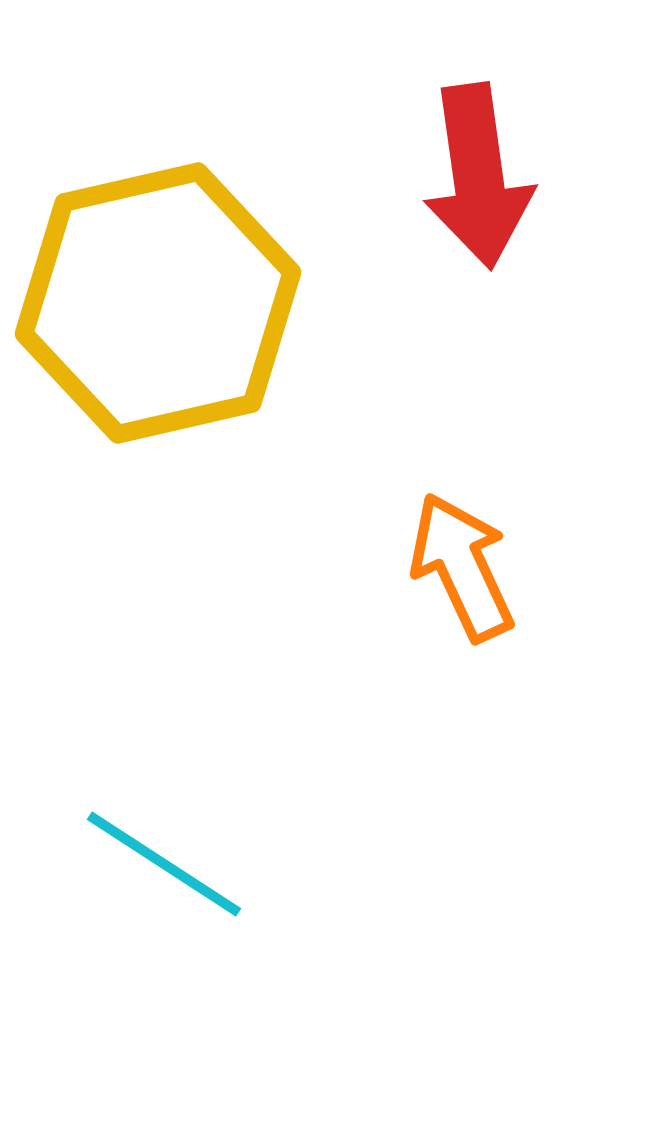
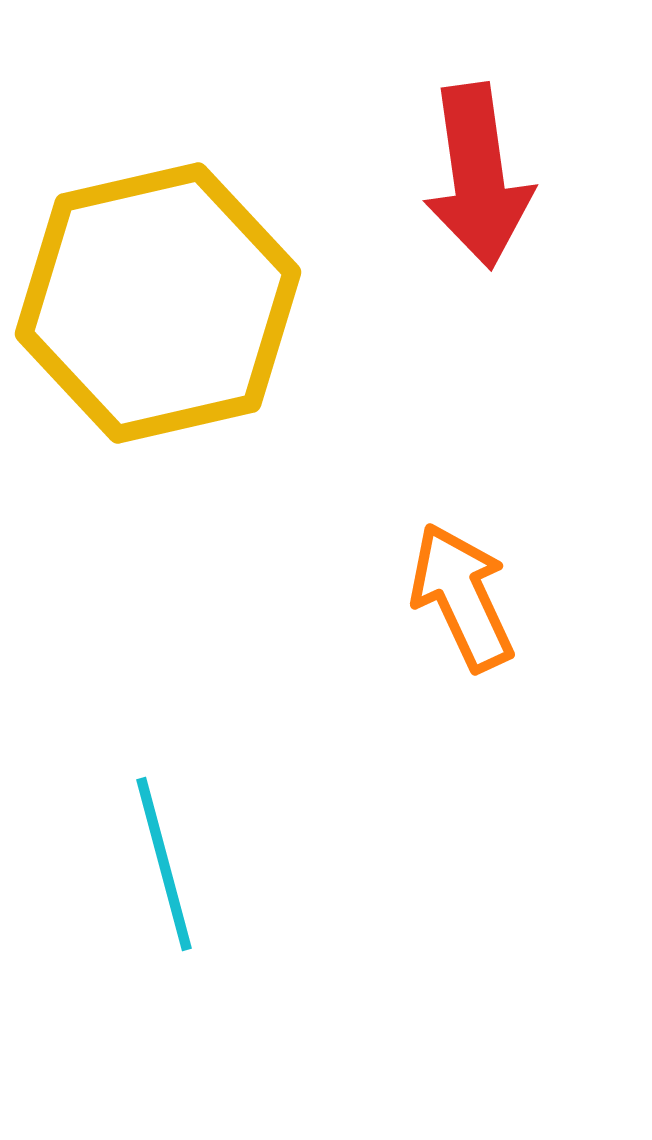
orange arrow: moved 30 px down
cyan line: rotated 42 degrees clockwise
